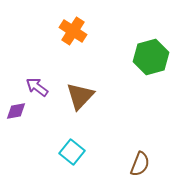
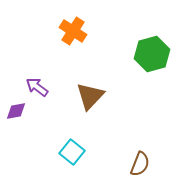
green hexagon: moved 1 px right, 3 px up
brown triangle: moved 10 px right
